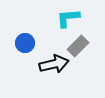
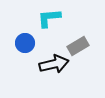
cyan L-shape: moved 19 px left
gray rectangle: rotated 15 degrees clockwise
